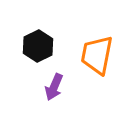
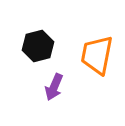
black hexagon: rotated 12 degrees clockwise
